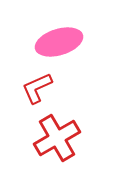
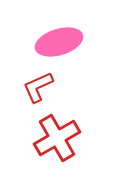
red L-shape: moved 1 px right, 1 px up
